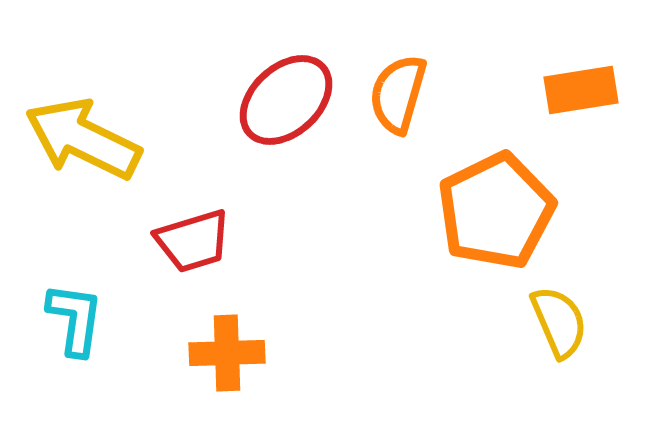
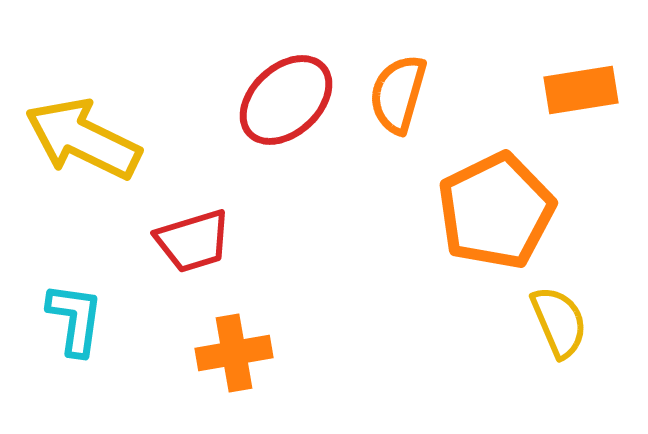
orange cross: moved 7 px right; rotated 8 degrees counterclockwise
